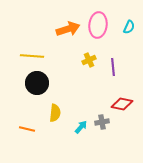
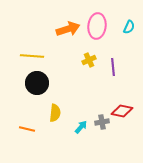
pink ellipse: moved 1 px left, 1 px down
red diamond: moved 7 px down
